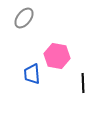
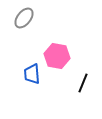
black line: rotated 24 degrees clockwise
